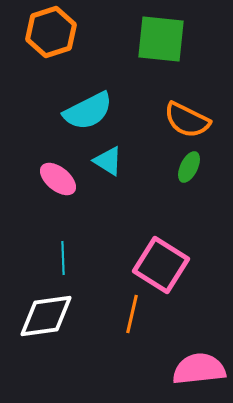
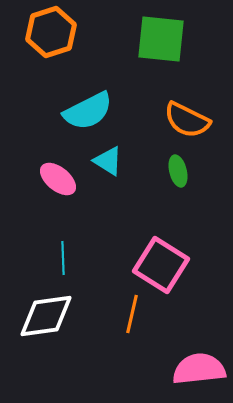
green ellipse: moved 11 px left, 4 px down; rotated 40 degrees counterclockwise
